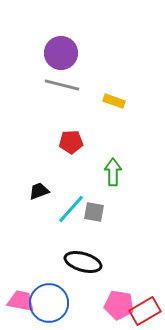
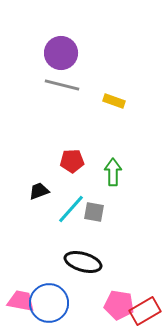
red pentagon: moved 1 px right, 19 px down
